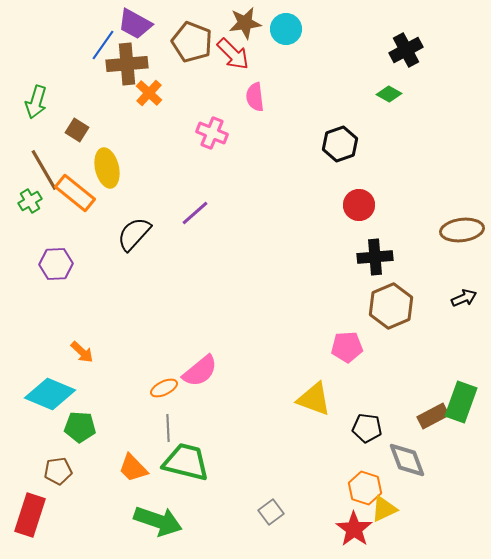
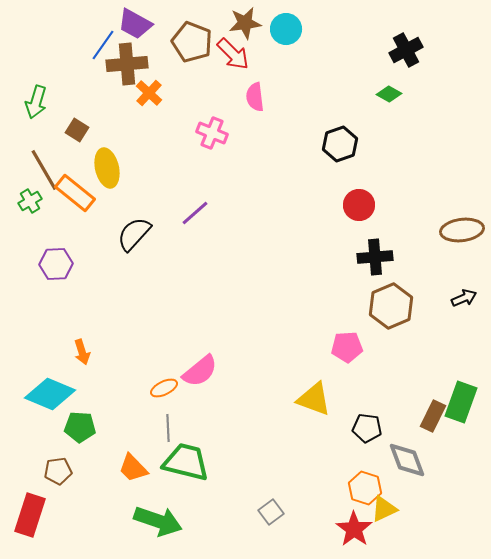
orange arrow at (82, 352): rotated 30 degrees clockwise
brown rectangle at (433, 416): rotated 36 degrees counterclockwise
